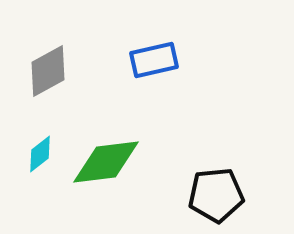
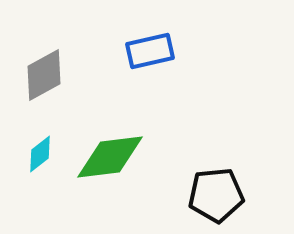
blue rectangle: moved 4 px left, 9 px up
gray diamond: moved 4 px left, 4 px down
green diamond: moved 4 px right, 5 px up
